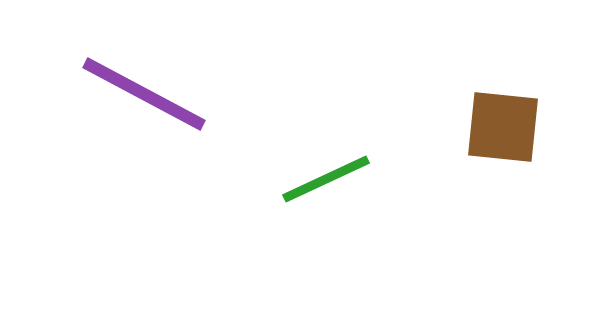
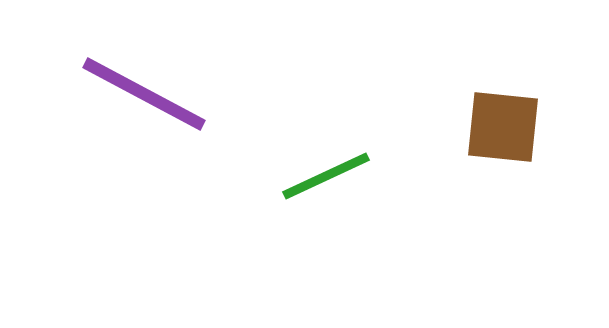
green line: moved 3 px up
